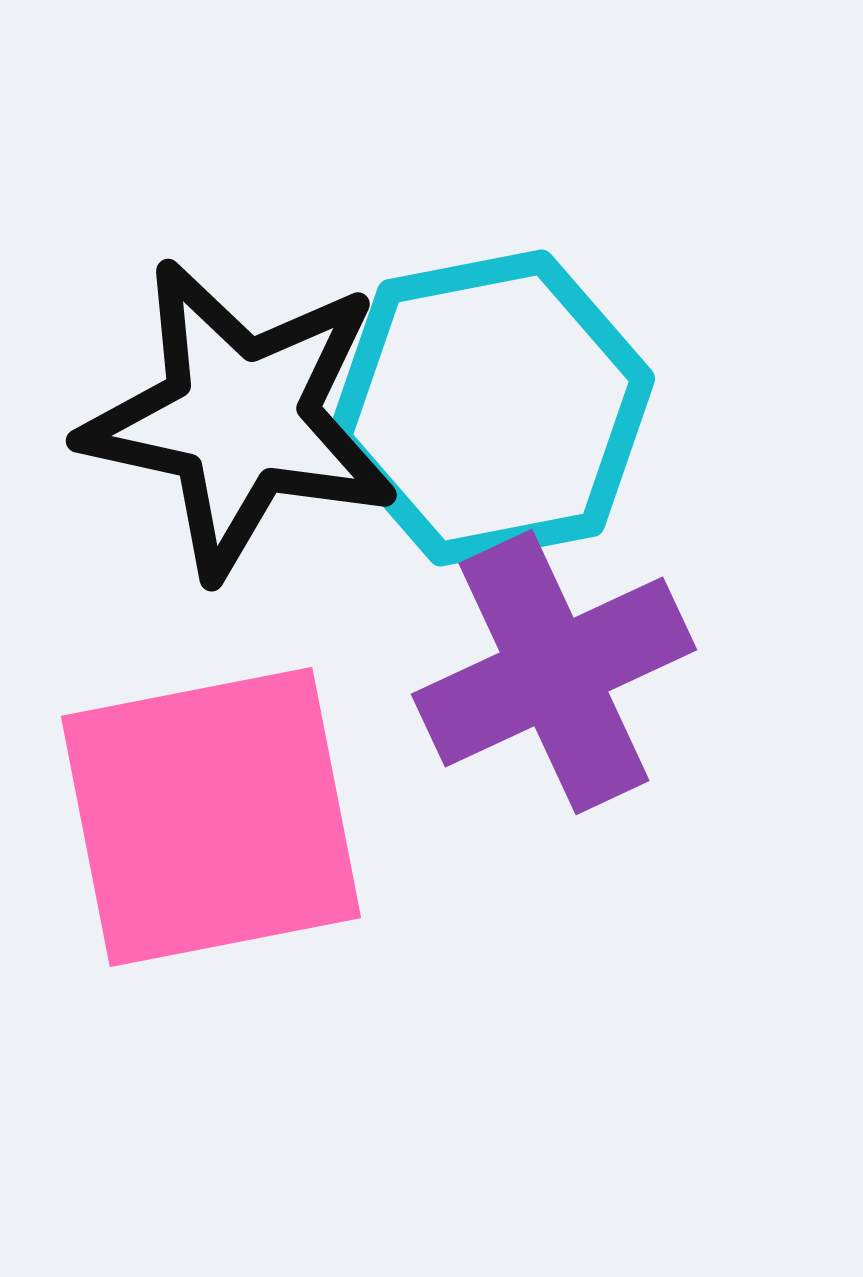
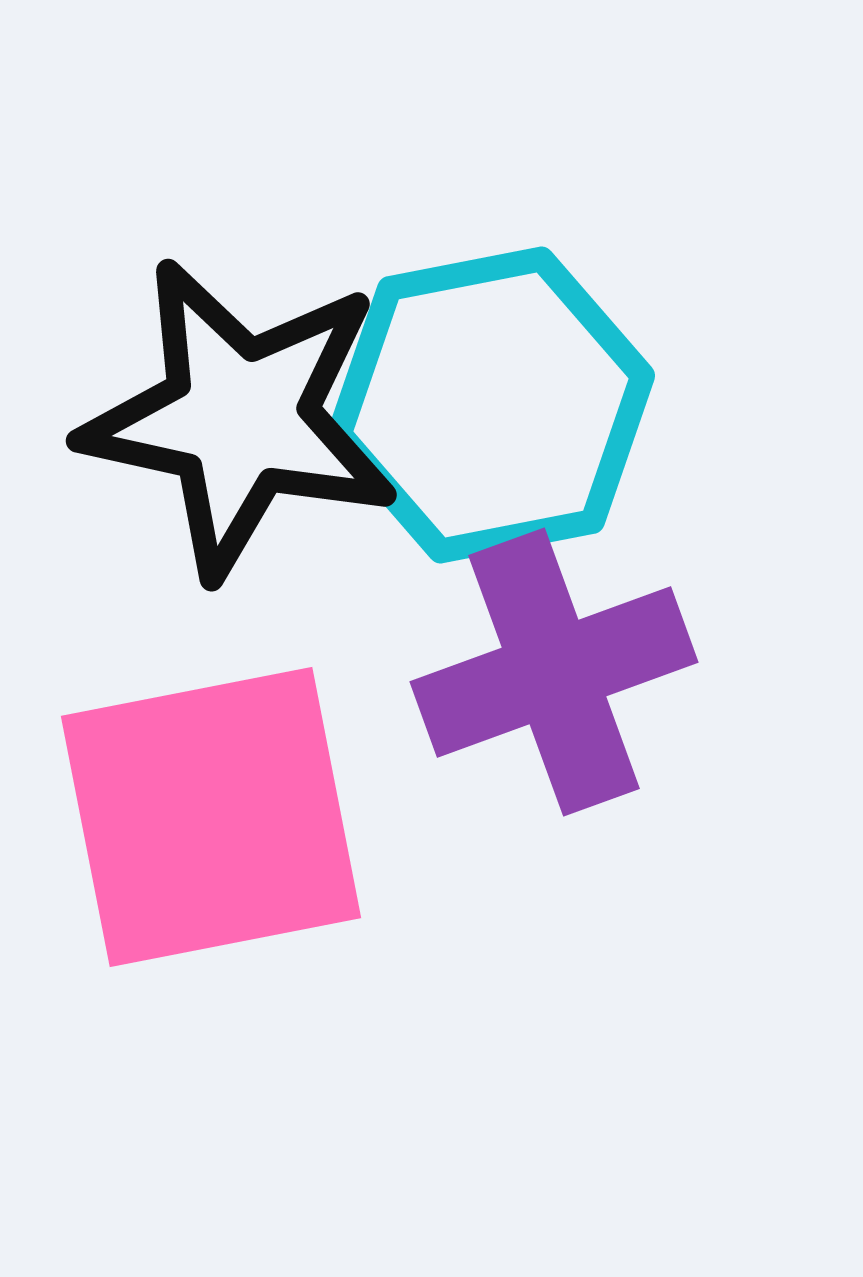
cyan hexagon: moved 3 px up
purple cross: rotated 5 degrees clockwise
